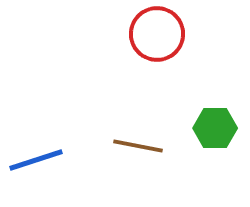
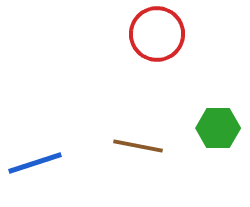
green hexagon: moved 3 px right
blue line: moved 1 px left, 3 px down
